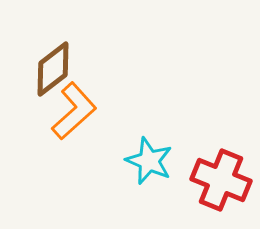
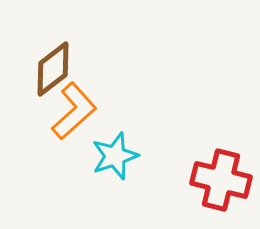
cyan star: moved 34 px left, 5 px up; rotated 30 degrees clockwise
red cross: rotated 8 degrees counterclockwise
